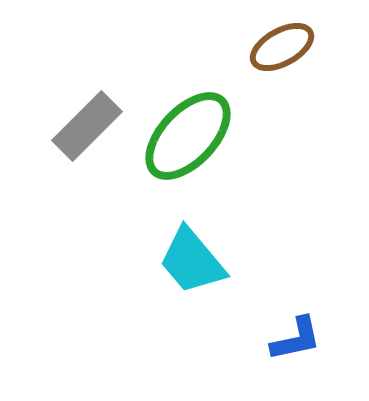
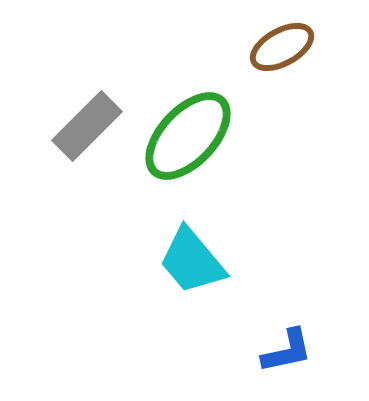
blue L-shape: moved 9 px left, 12 px down
